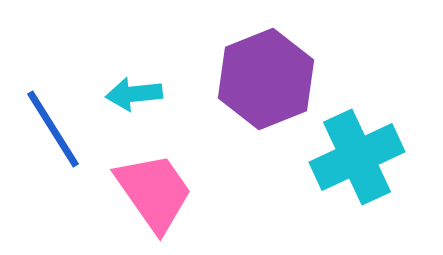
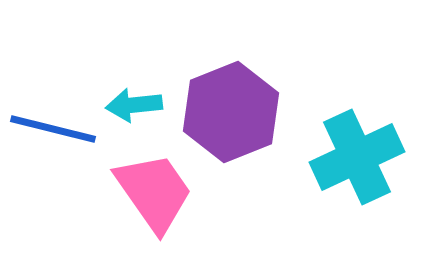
purple hexagon: moved 35 px left, 33 px down
cyan arrow: moved 11 px down
blue line: rotated 44 degrees counterclockwise
